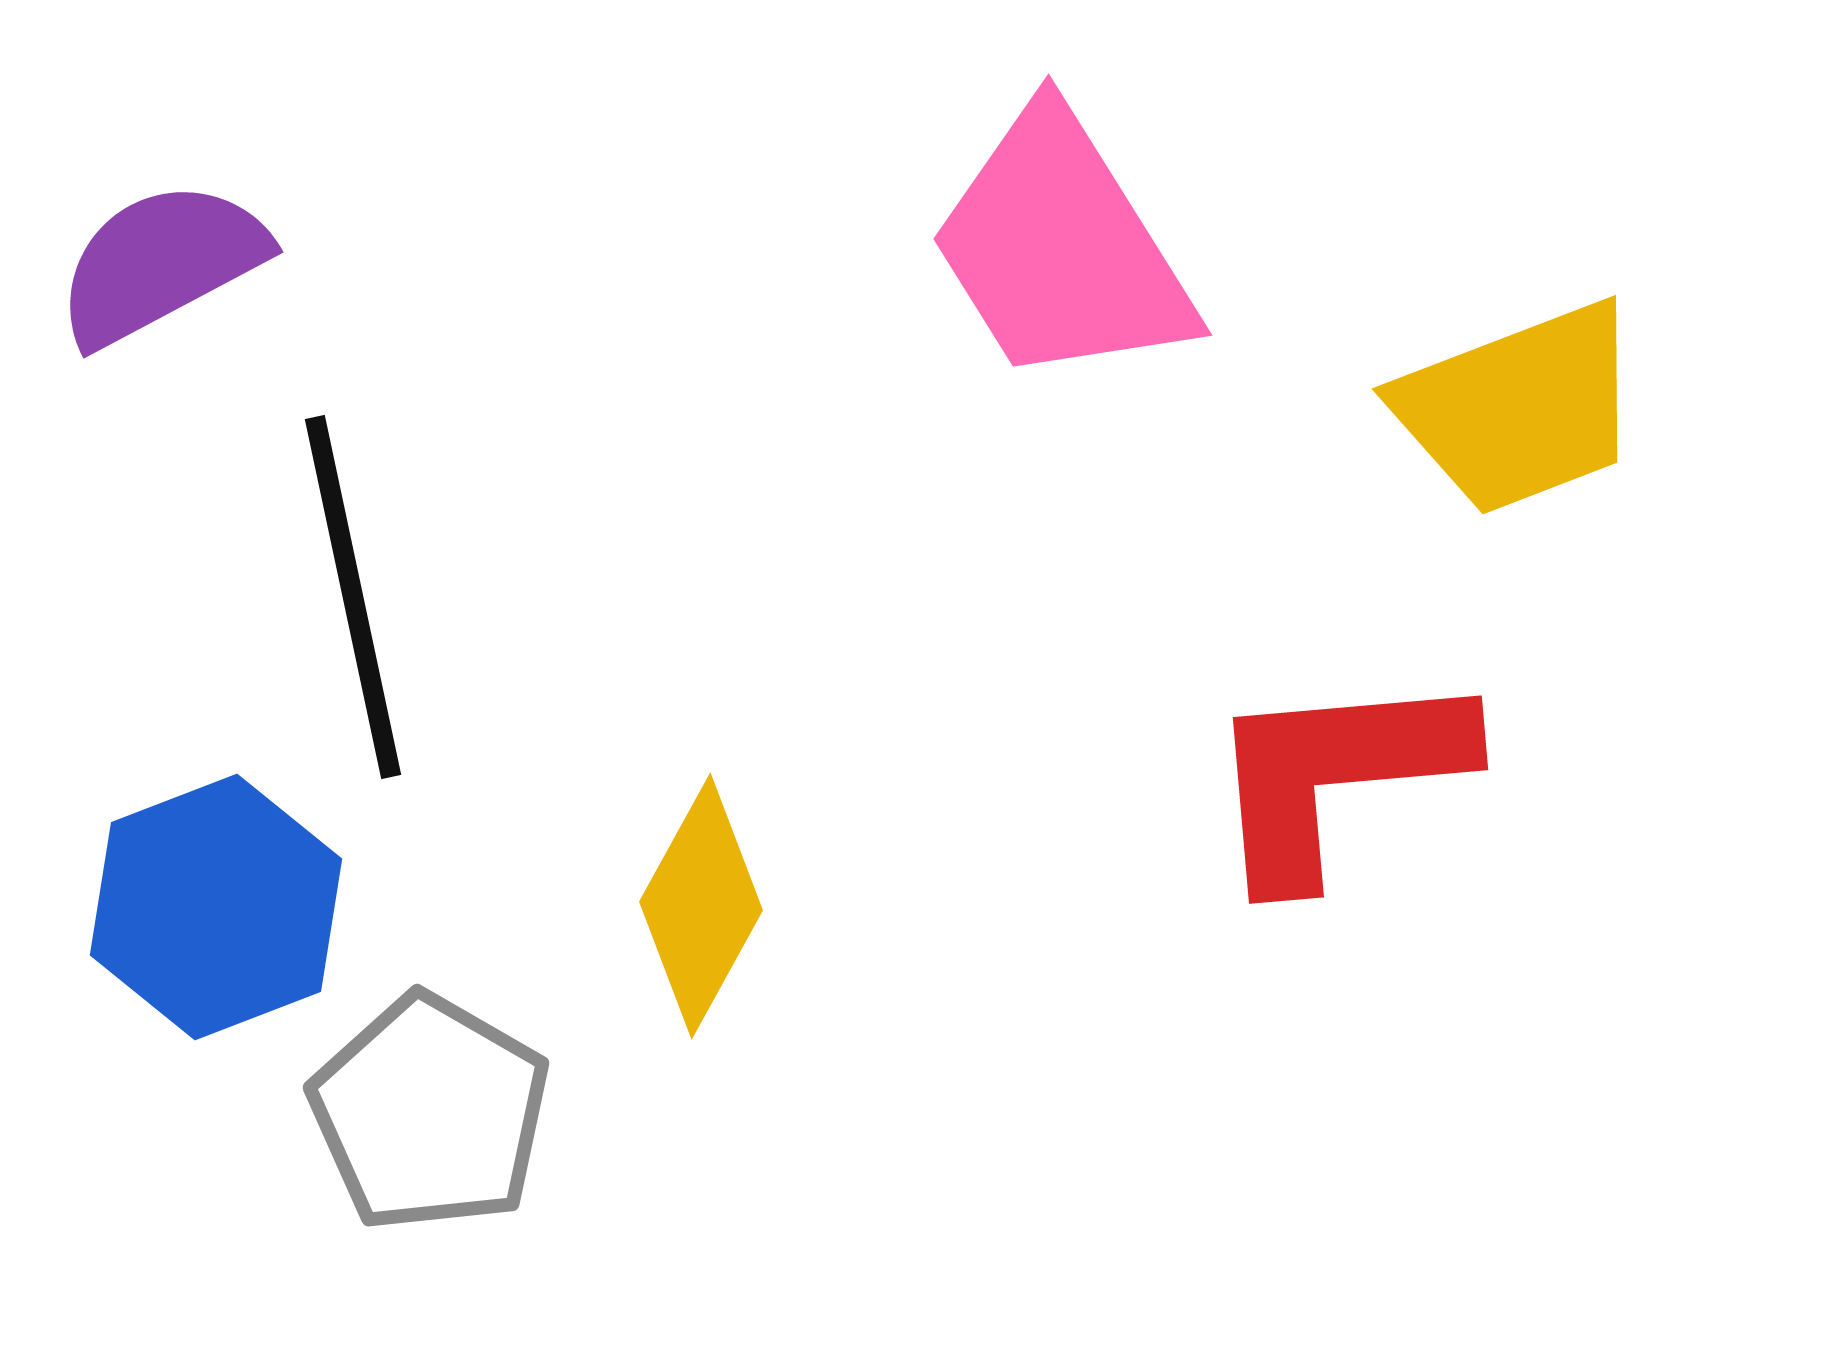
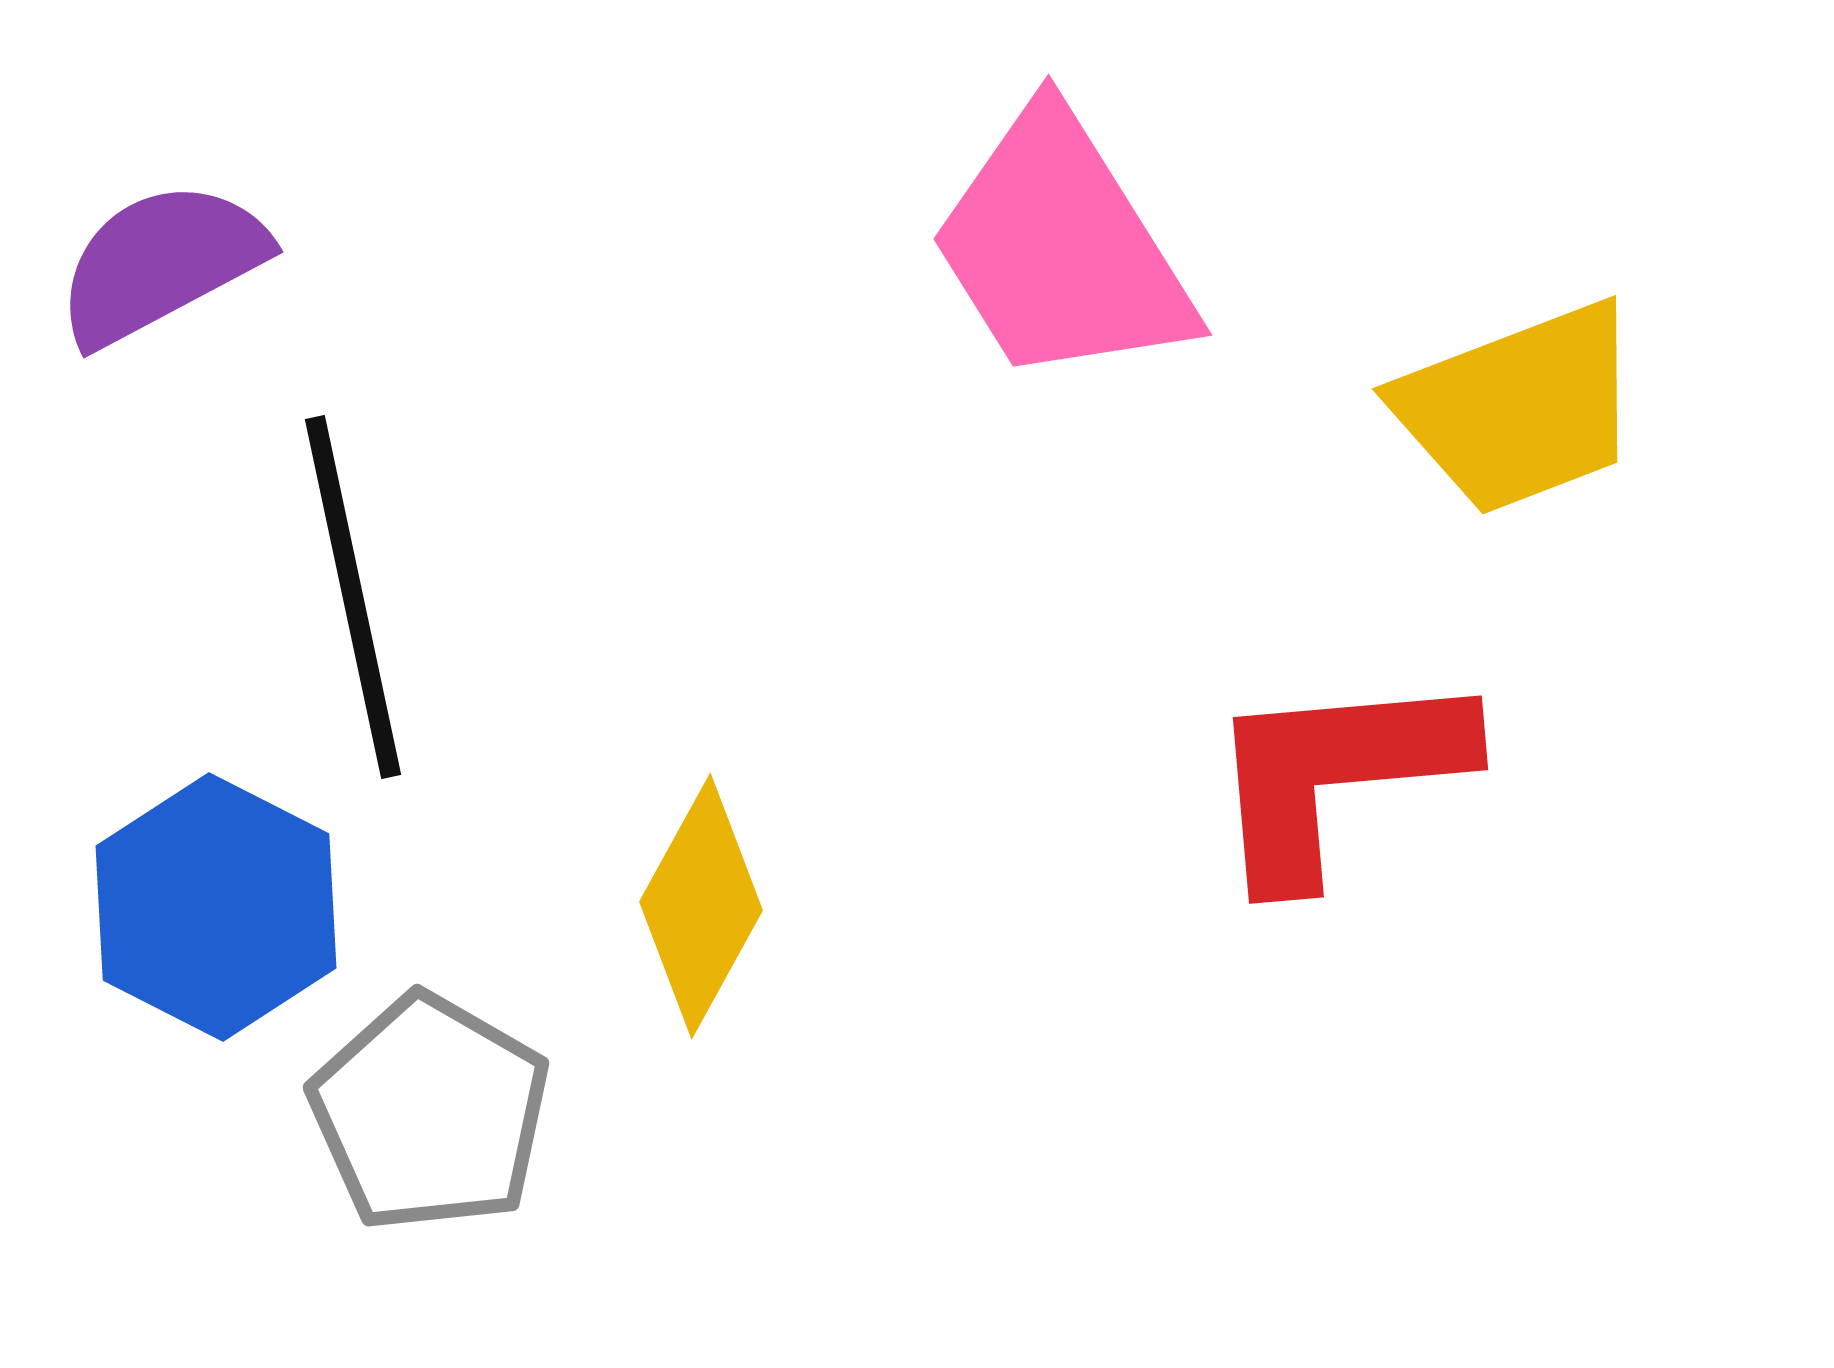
blue hexagon: rotated 12 degrees counterclockwise
